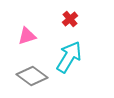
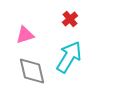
pink triangle: moved 2 px left, 1 px up
gray diamond: moved 5 px up; rotated 40 degrees clockwise
